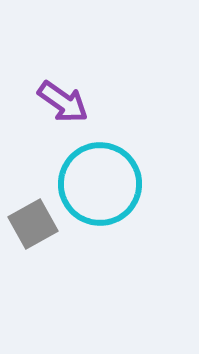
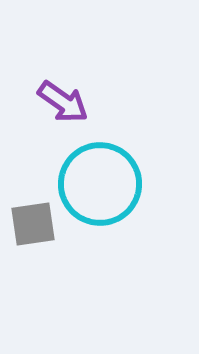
gray square: rotated 21 degrees clockwise
